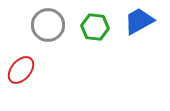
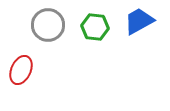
red ellipse: rotated 16 degrees counterclockwise
